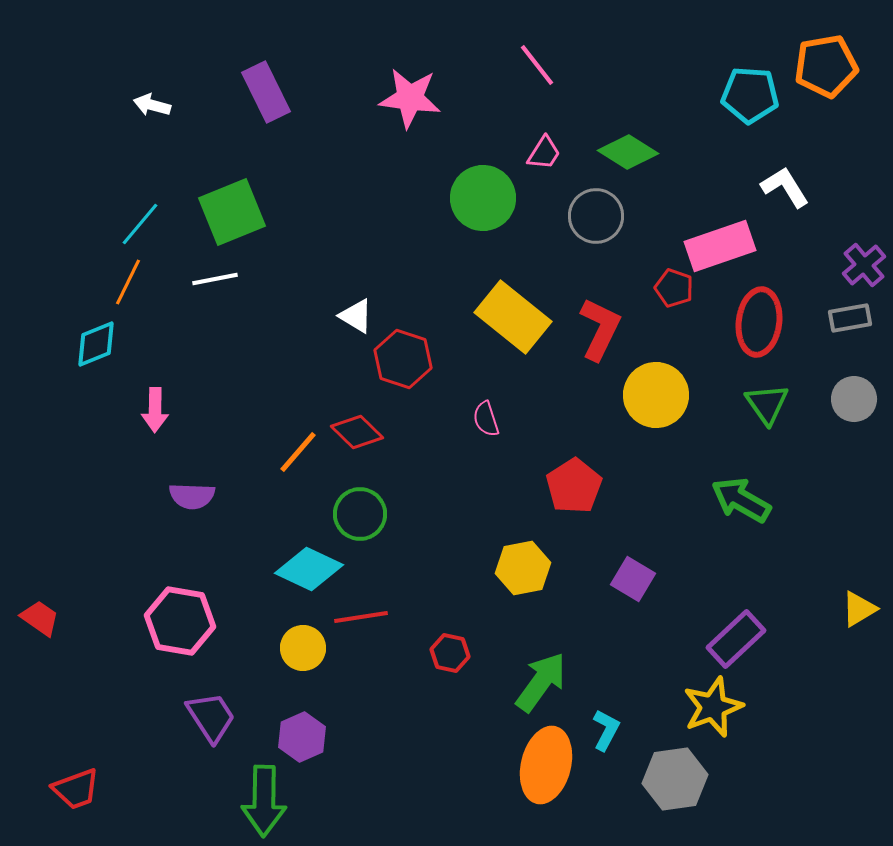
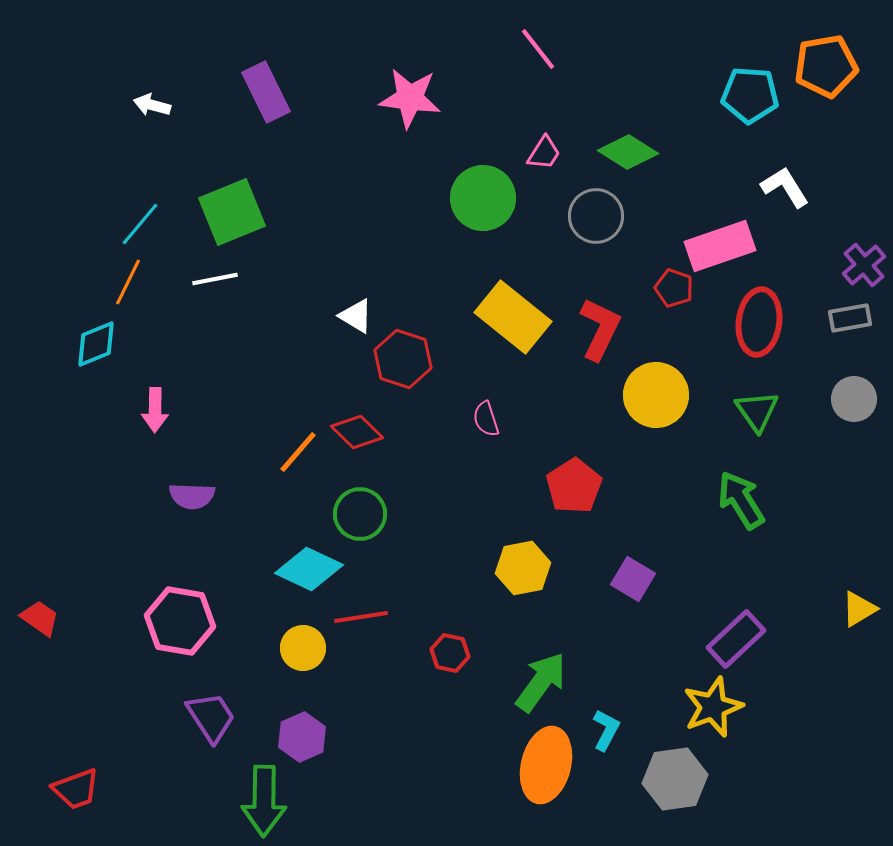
pink line at (537, 65): moved 1 px right, 16 px up
green triangle at (767, 404): moved 10 px left, 7 px down
green arrow at (741, 500): rotated 28 degrees clockwise
